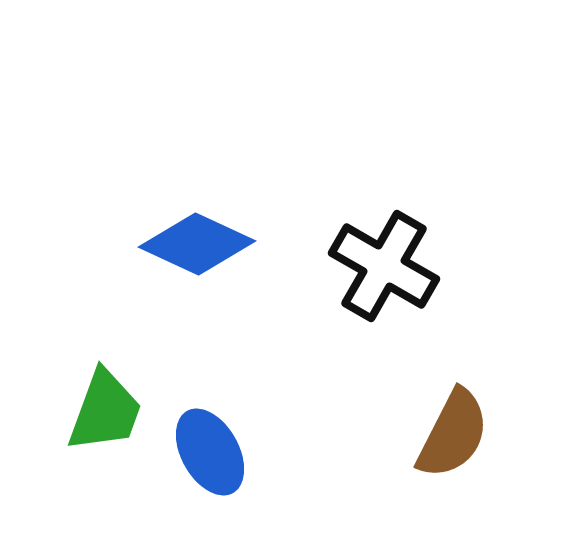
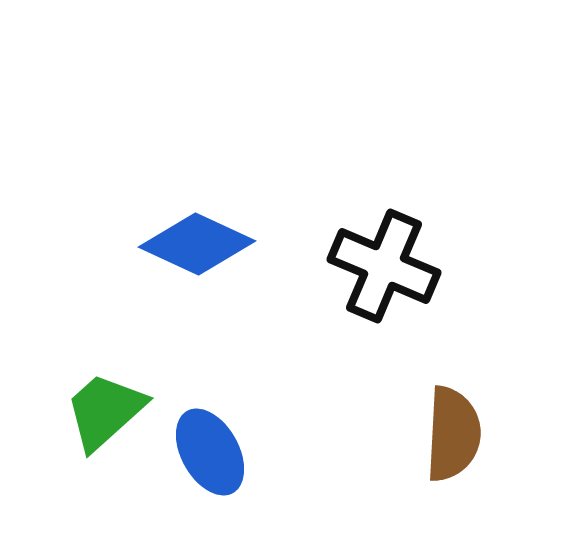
black cross: rotated 7 degrees counterclockwise
green trapezoid: rotated 152 degrees counterclockwise
brown semicircle: rotated 24 degrees counterclockwise
